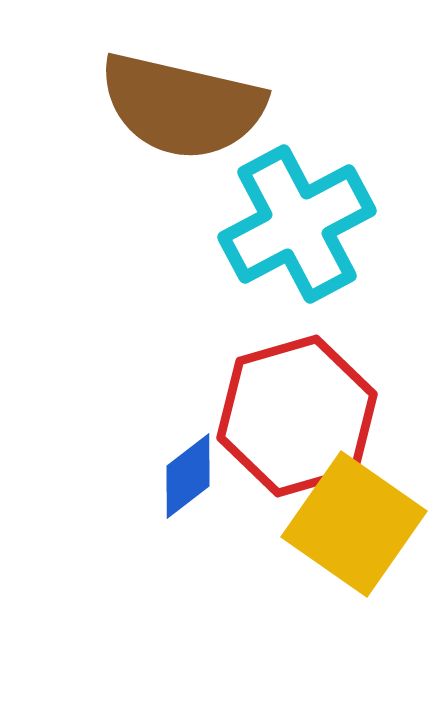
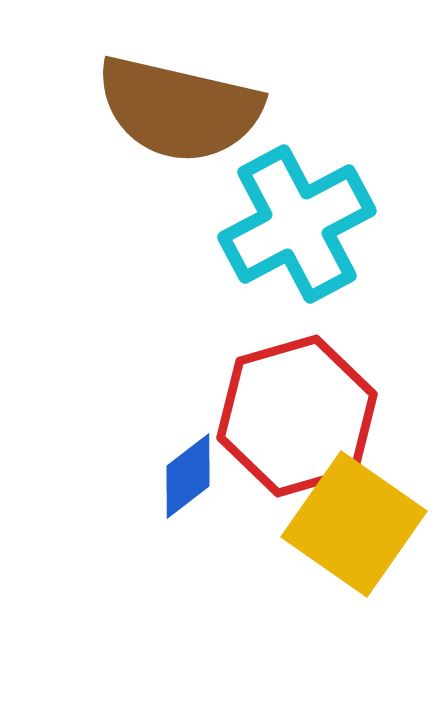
brown semicircle: moved 3 px left, 3 px down
